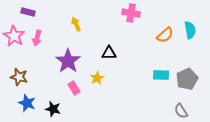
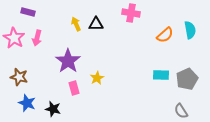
pink star: moved 2 px down
black triangle: moved 13 px left, 29 px up
pink rectangle: rotated 16 degrees clockwise
